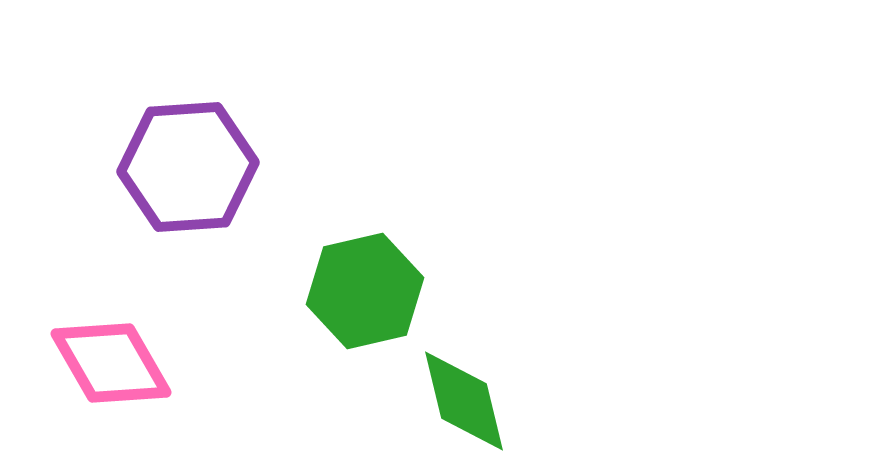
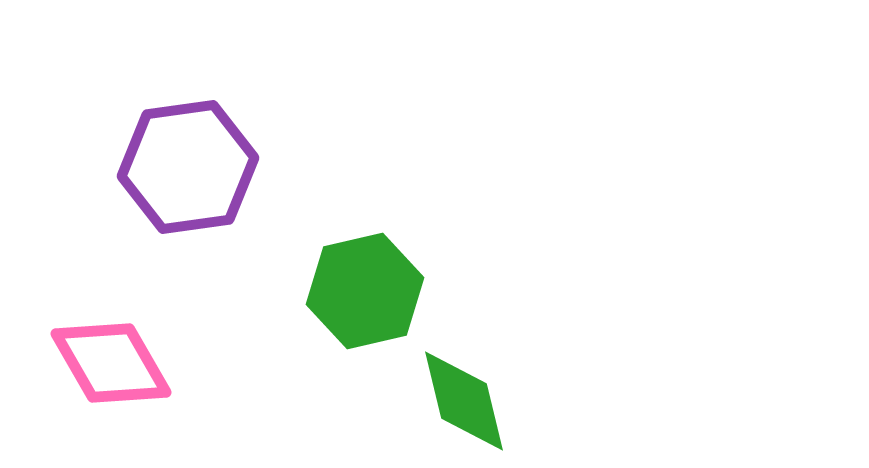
purple hexagon: rotated 4 degrees counterclockwise
